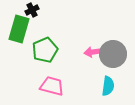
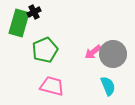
black cross: moved 2 px right, 2 px down
green rectangle: moved 6 px up
pink arrow: rotated 30 degrees counterclockwise
cyan semicircle: rotated 30 degrees counterclockwise
